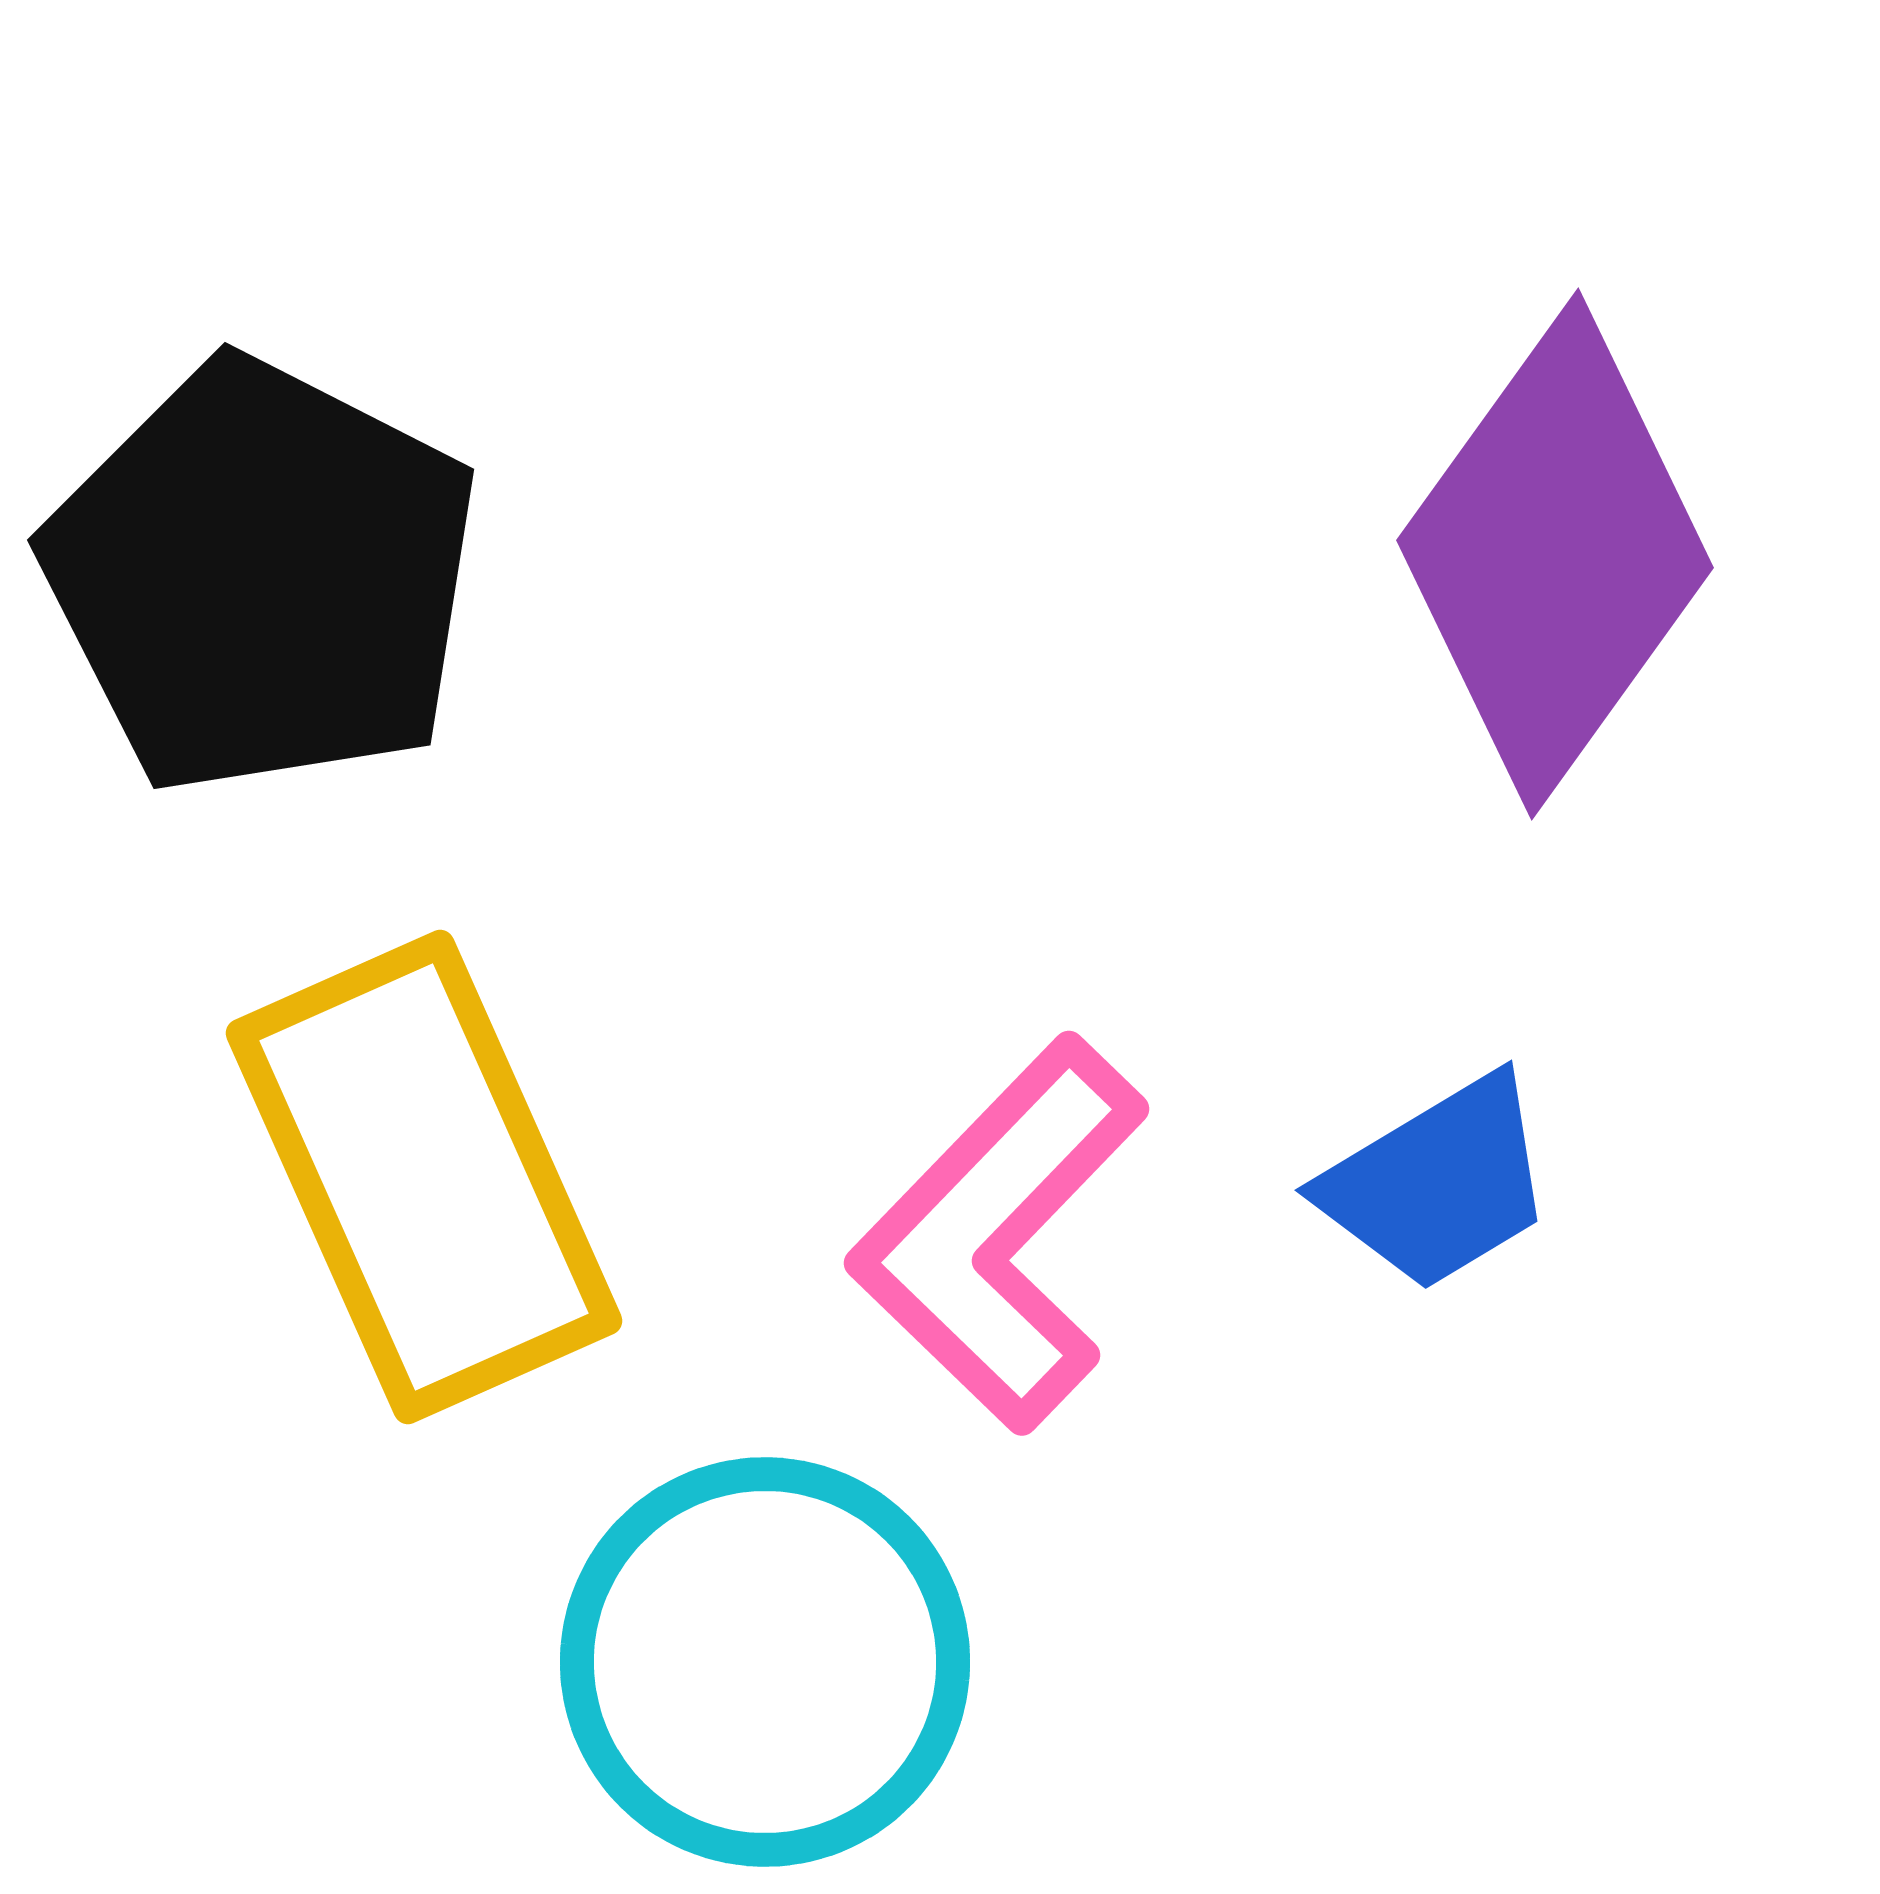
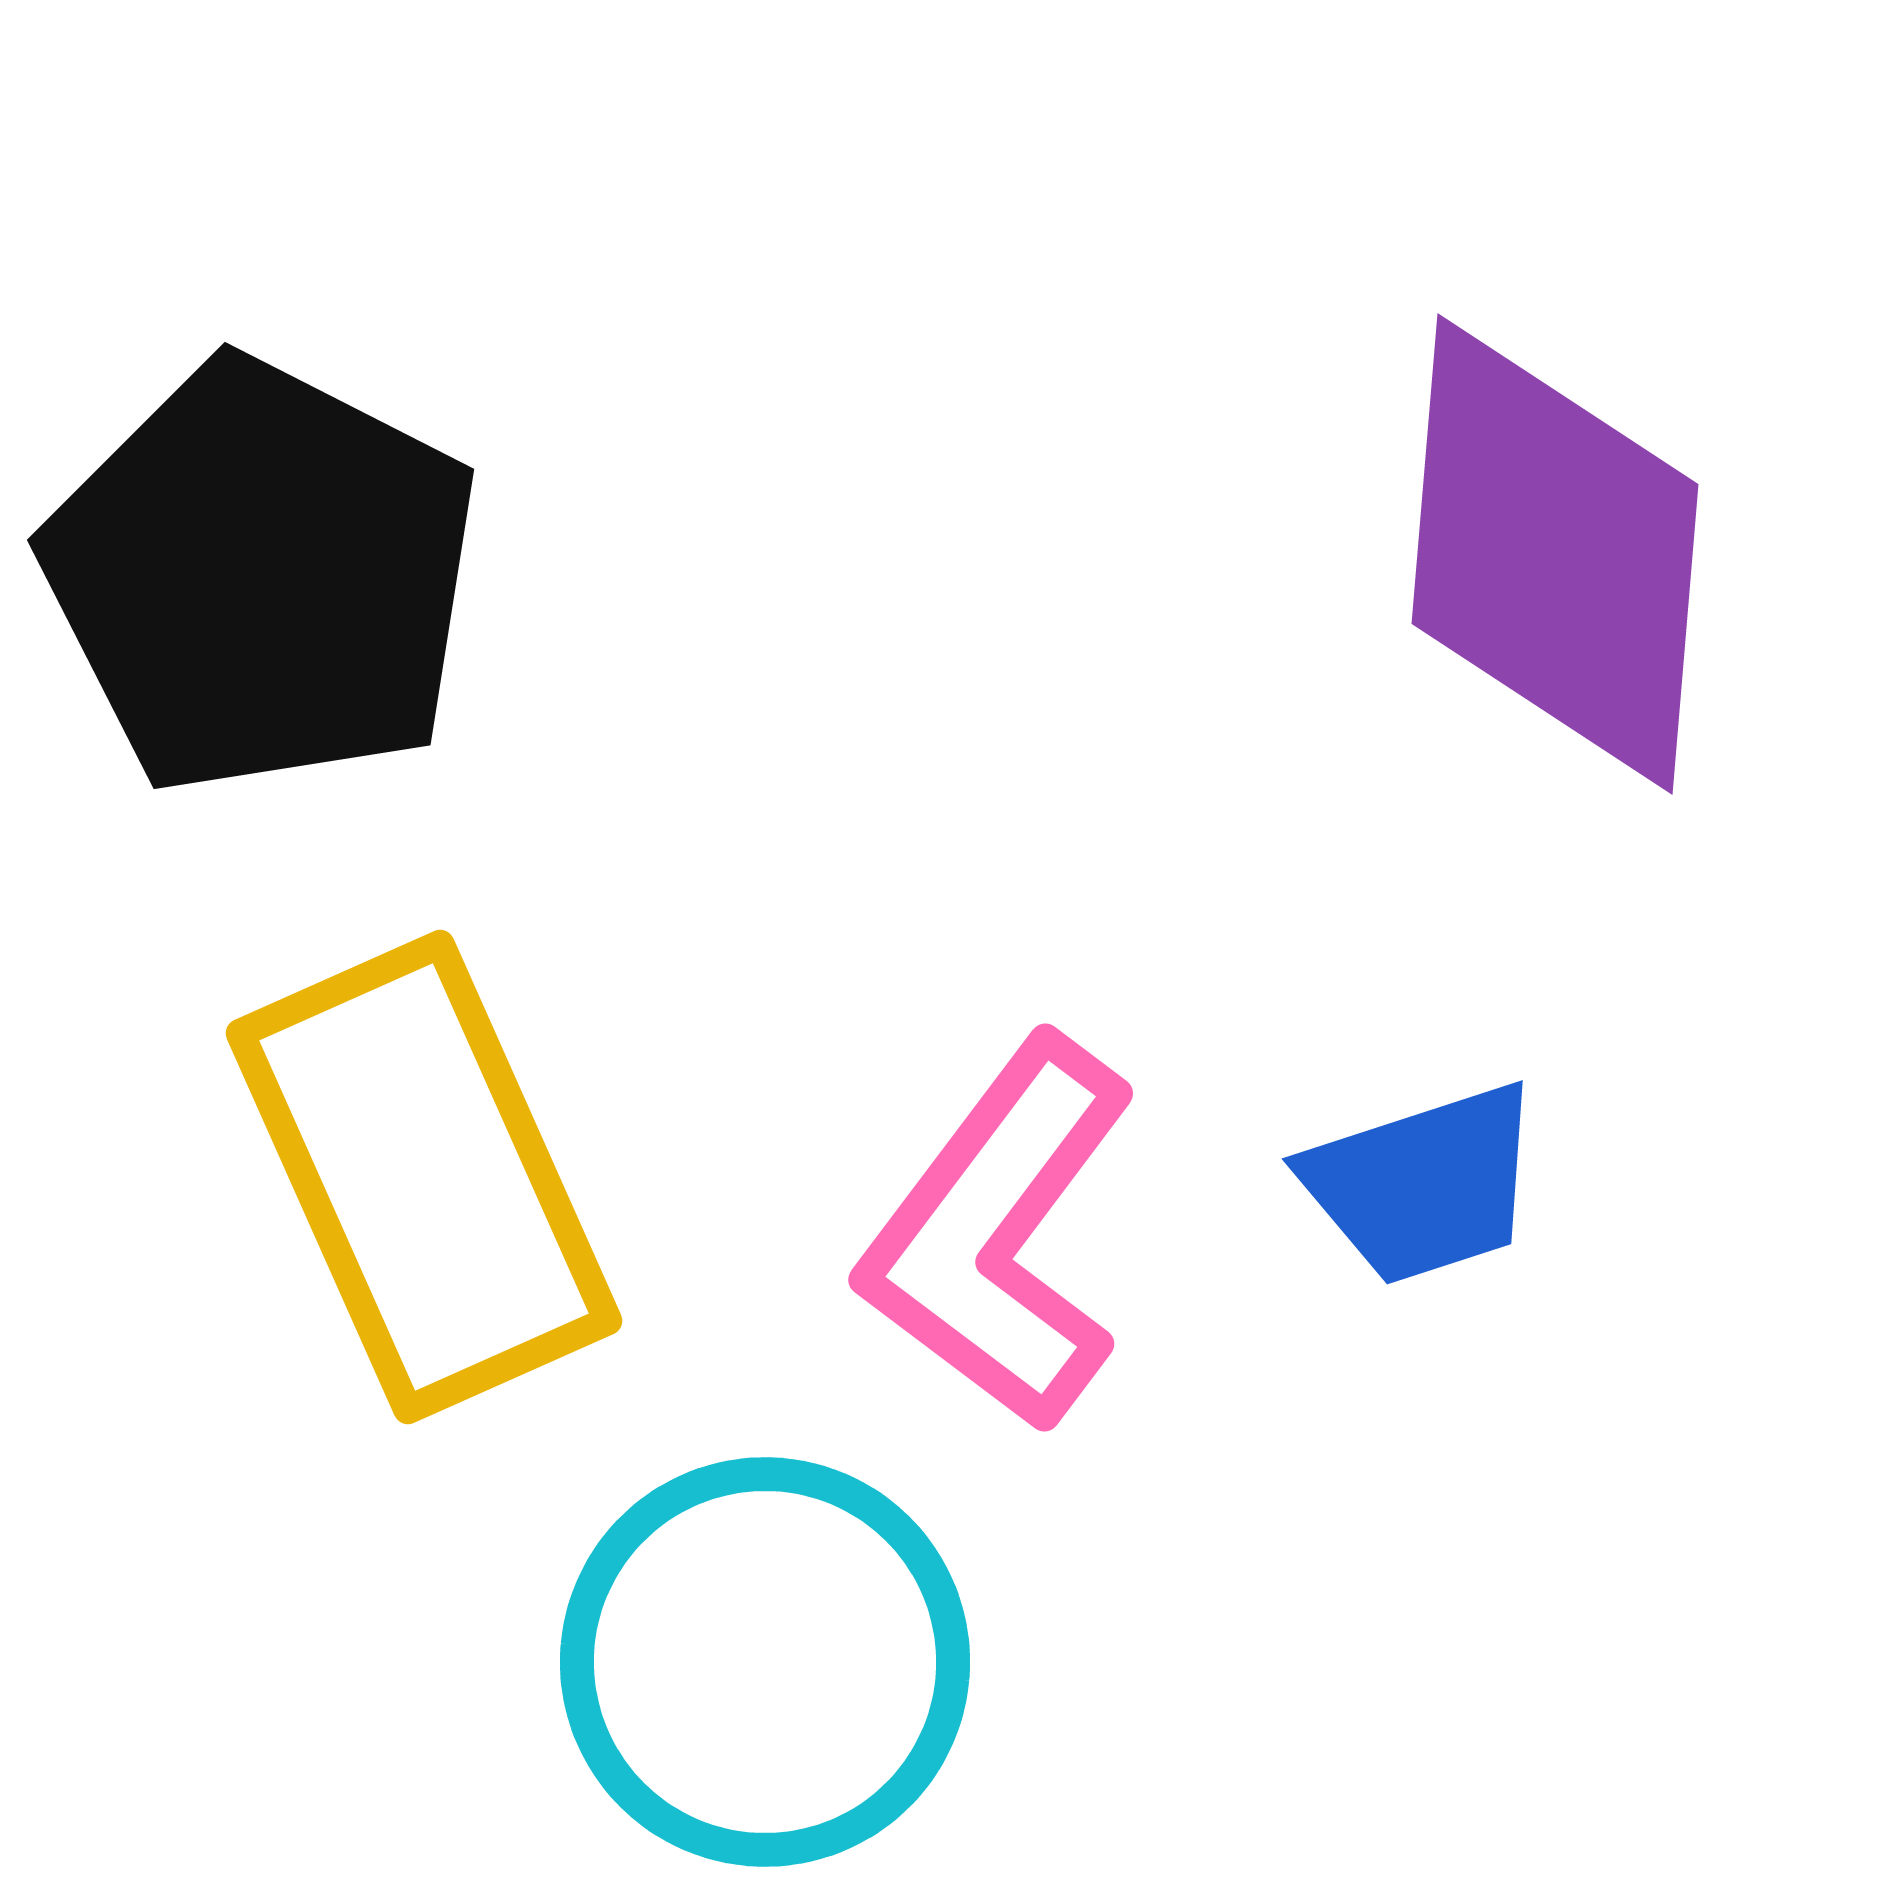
purple diamond: rotated 31 degrees counterclockwise
blue trapezoid: moved 15 px left, 1 px down; rotated 13 degrees clockwise
pink L-shape: rotated 7 degrees counterclockwise
